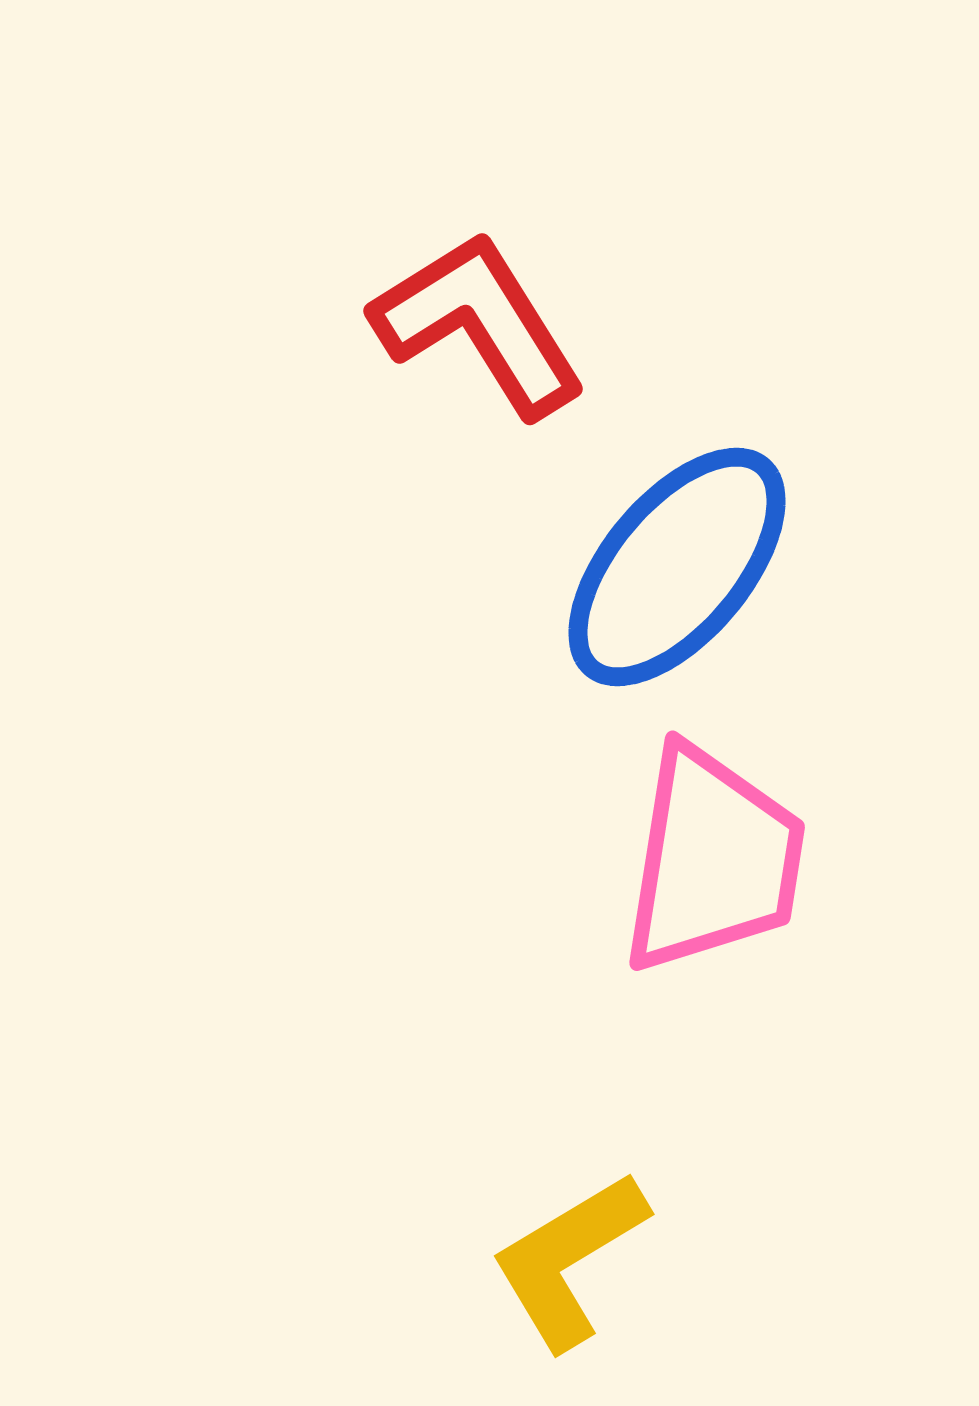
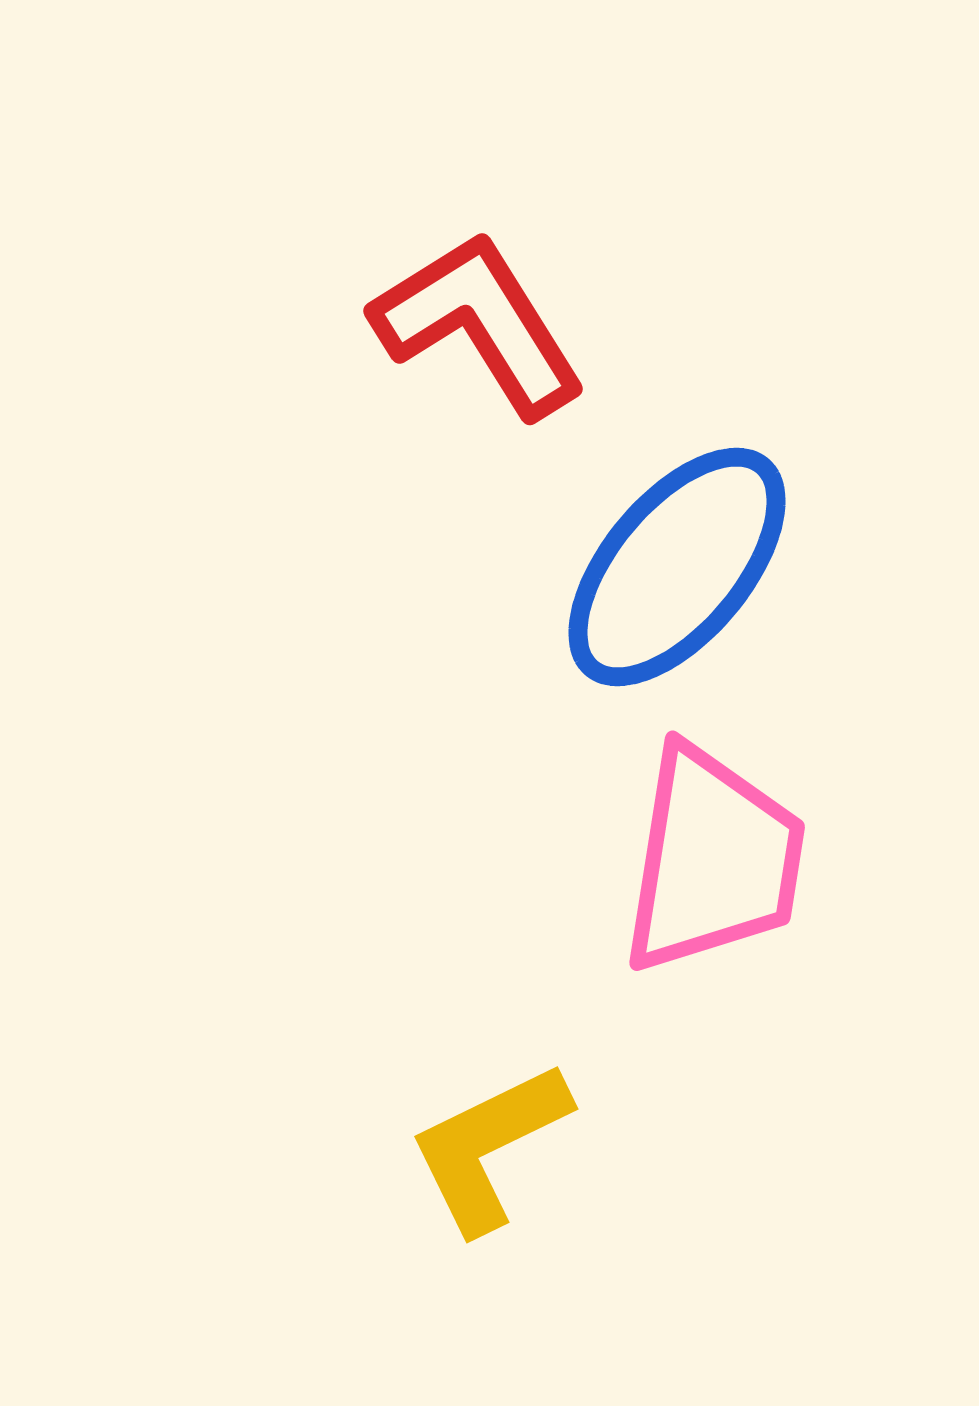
yellow L-shape: moved 80 px left, 113 px up; rotated 5 degrees clockwise
